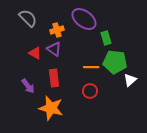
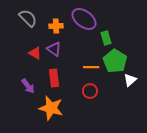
orange cross: moved 1 px left, 4 px up; rotated 16 degrees clockwise
green pentagon: moved 1 px up; rotated 25 degrees clockwise
